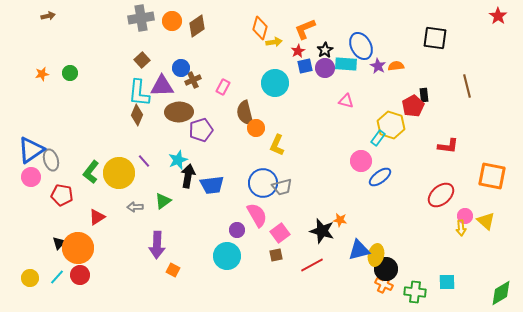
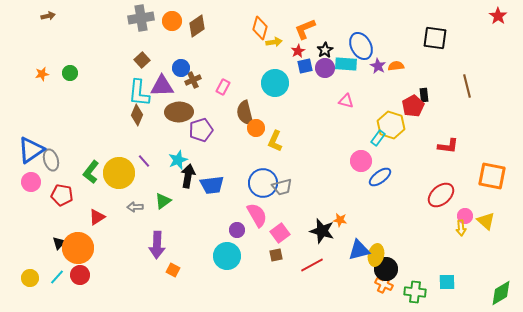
yellow L-shape at (277, 145): moved 2 px left, 4 px up
pink circle at (31, 177): moved 5 px down
